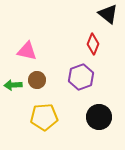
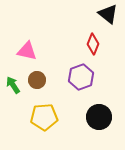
green arrow: rotated 60 degrees clockwise
